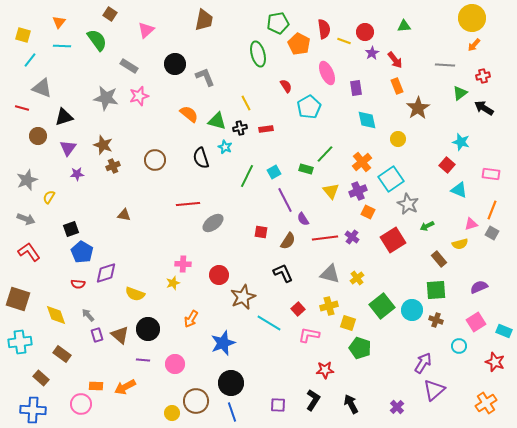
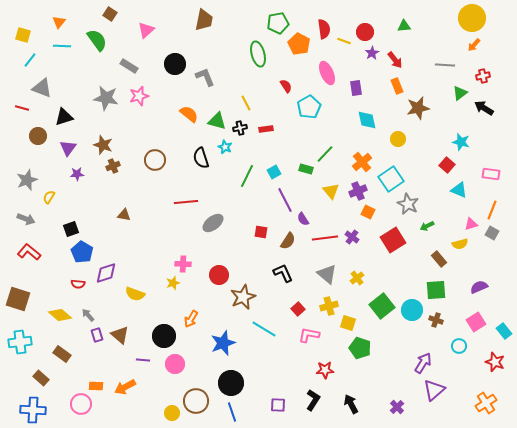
brown star at (418, 108): rotated 20 degrees clockwise
red line at (188, 204): moved 2 px left, 2 px up
red L-shape at (29, 252): rotated 15 degrees counterclockwise
gray triangle at (330, 274): moved 3 px left; rotated 25 degrees clockwise
yellow diamond at (56, 315): moved 4 px right; rotated 30 degrees counterclockwise
cyan line at (269, 323): moved 5 px left, 6 px down
black circle at (148, 329): moved 16 px right, 7 px down
cyan rectangle at (504, 331): rotated 28 degrees clockwise
